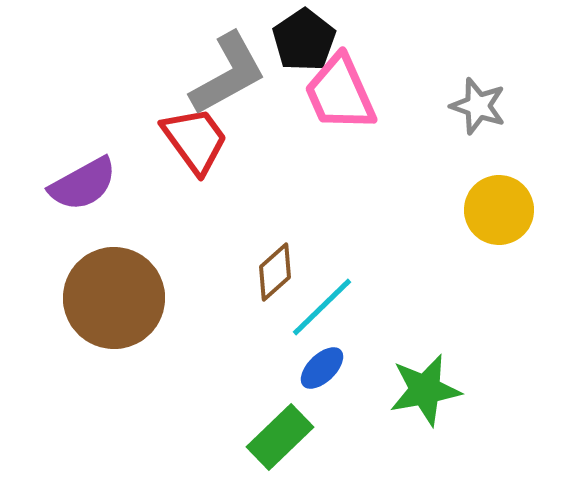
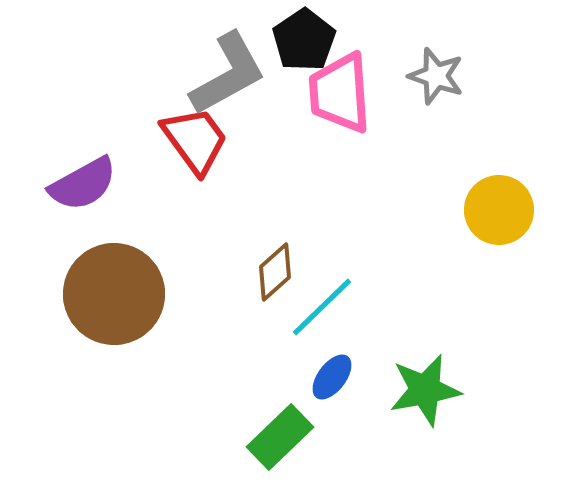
pink trapezoid: rotated 20 degrees clockwise
gray star: moved 42 px left, 30 px up
brown circle: moved 4 px up
blue ellipse: moved 10 px right, 9 px down; rotated 9 degrees counterclockwise
